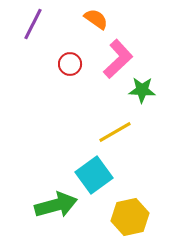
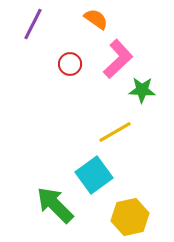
green arrow: moved 1 px left; rotated 120 degrees counterclockwise
